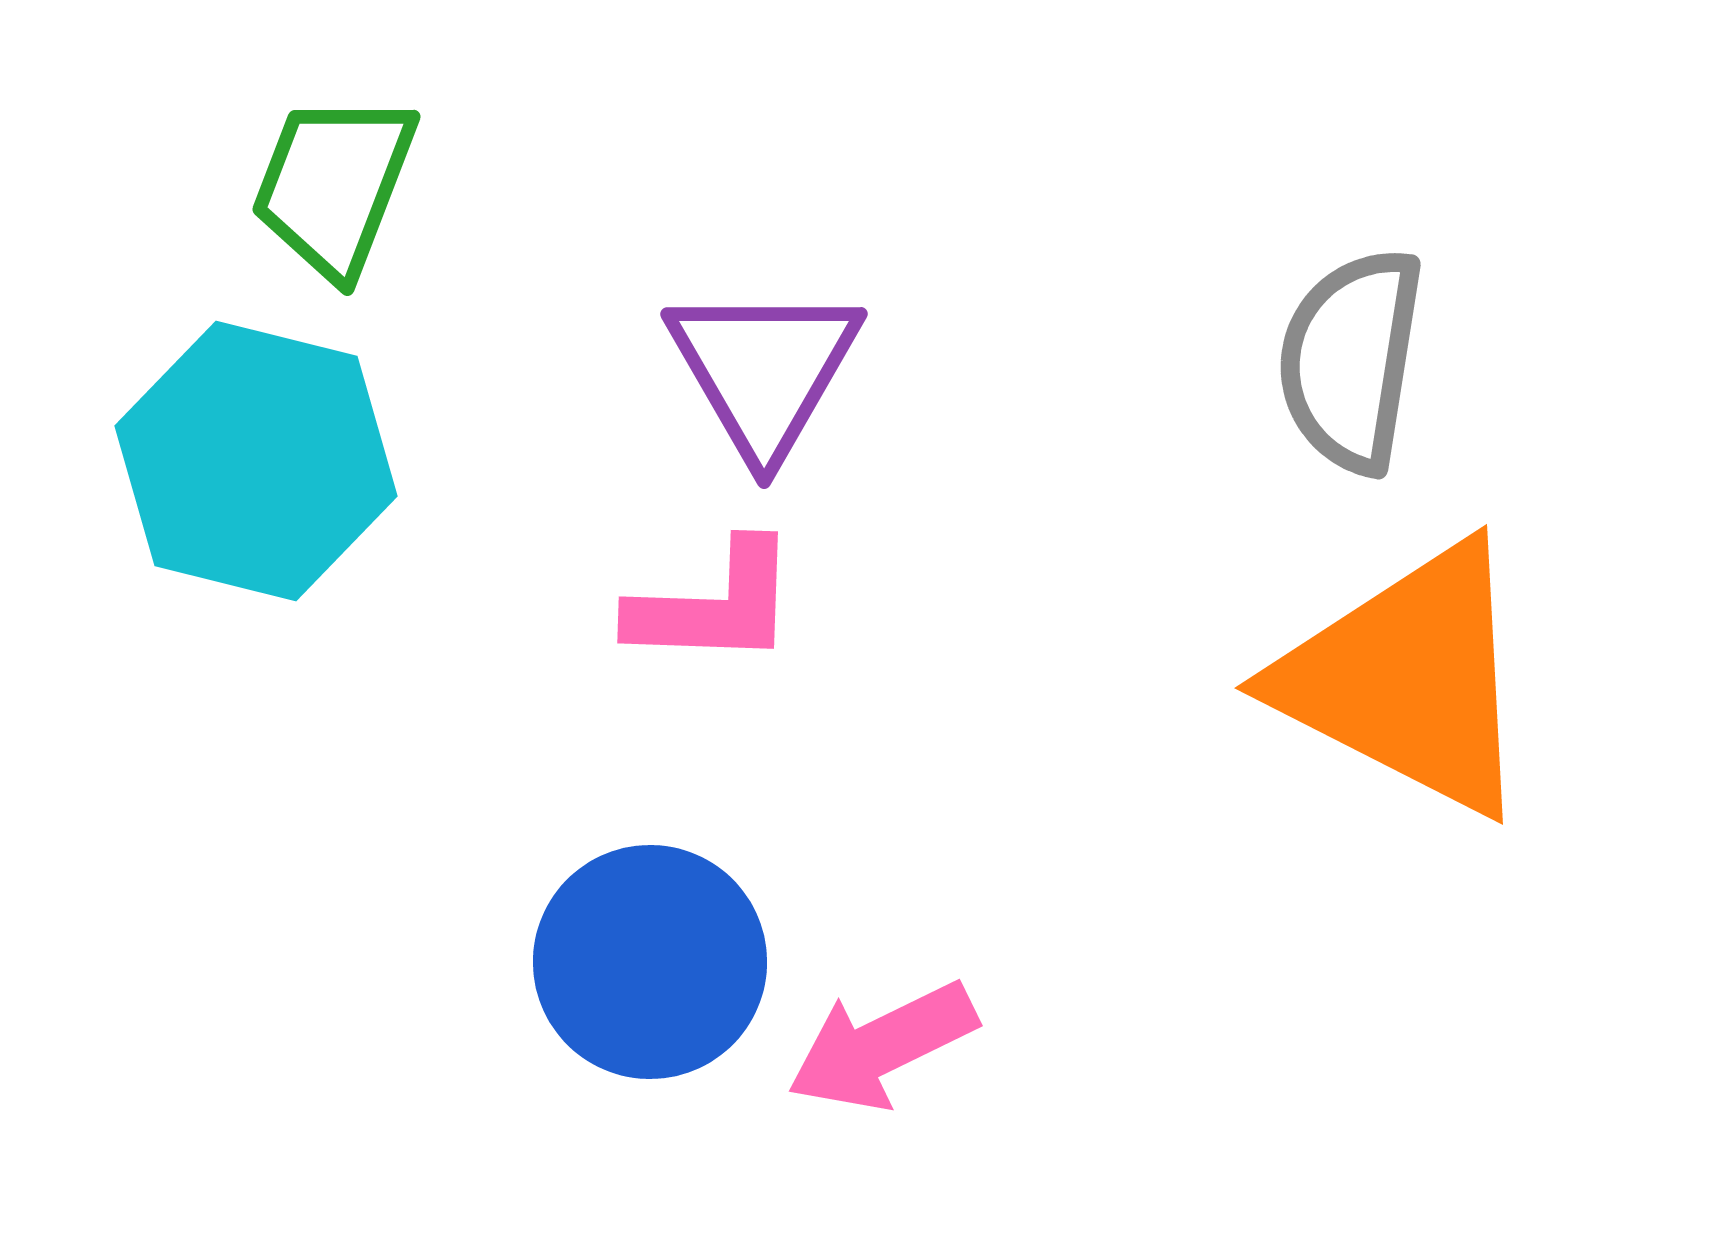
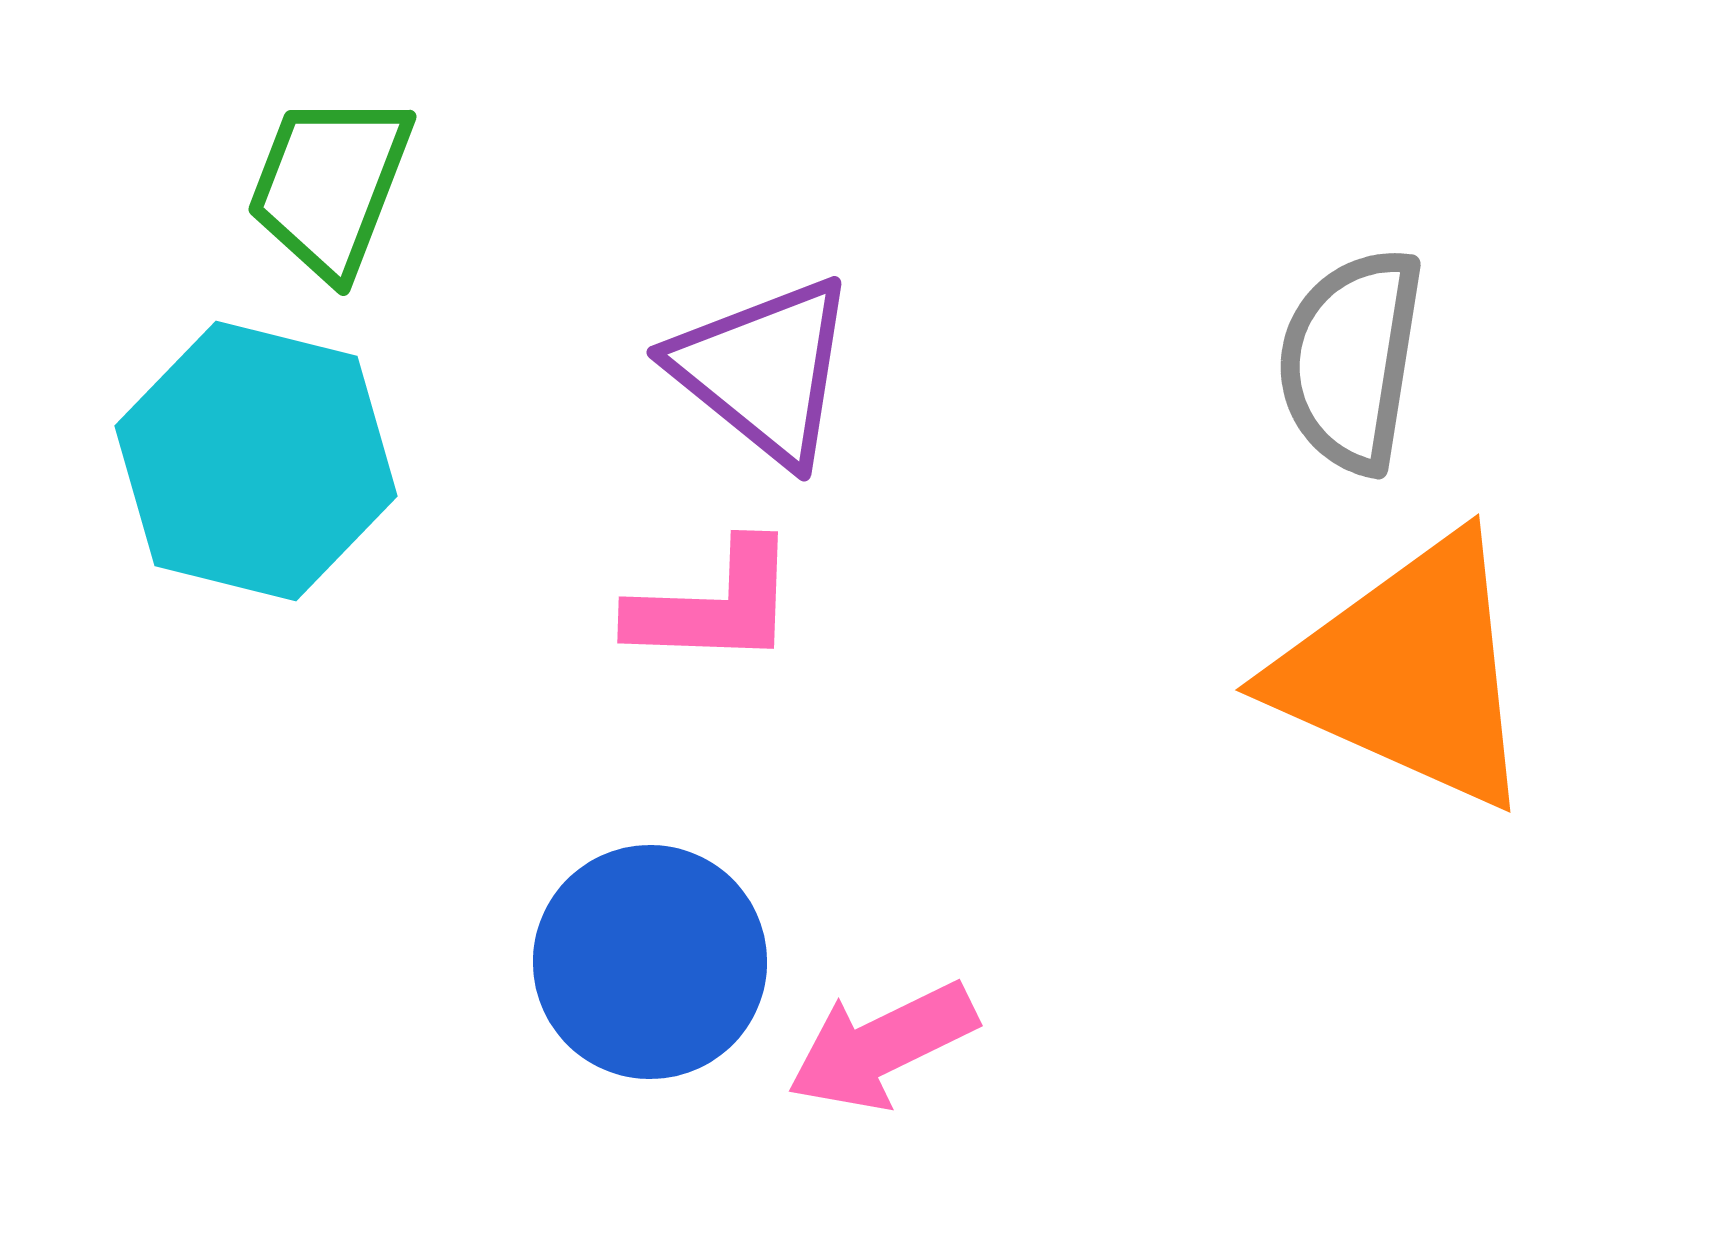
green trapezoid: moved 4 px left
purple triangle: rotated 21 degrees counterclockwise
orange triangle: moved 7 px up; rotated 3 degrees counterclockwise
